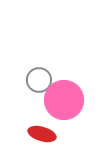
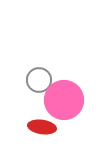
red ellipse: moved 7 px up; rotated 8 degrees counterclockwise
